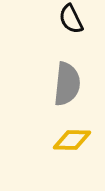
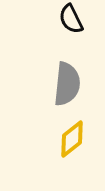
yellow diamond: moved 1 px up; rotated 39 degrees counterclockwise
